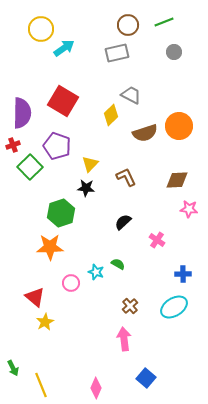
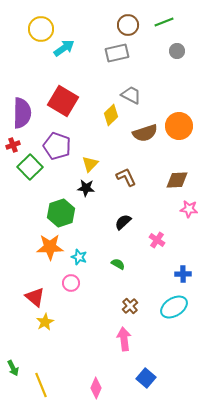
gray circle: moved 3 px right, 1 px up
cyan star: moved 17 px left, 15 px up
